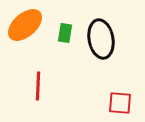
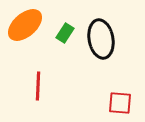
green rectangle: rotated 24 degrees clockwise
